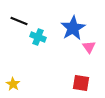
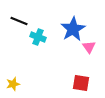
blue star: moved 1 px down
yellow star: rotated 24 degrees clockwise
